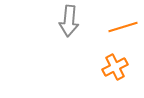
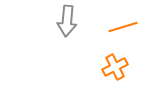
gray arrow: moved 2 px left
